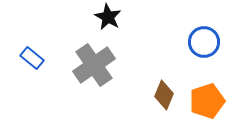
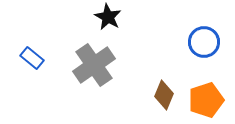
orange pentagon: moved 1 px left, 1 px up
